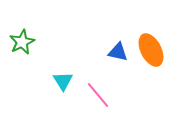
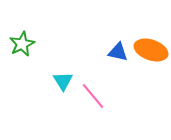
green star: moved 2 px down
orange ellipse: rotated 44 degrees counterclockwise
pink line: moved 5 px left, 1 px down
